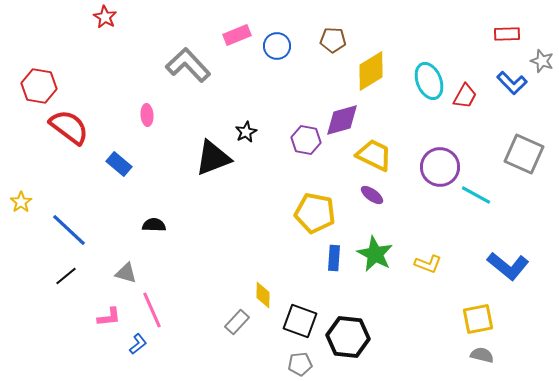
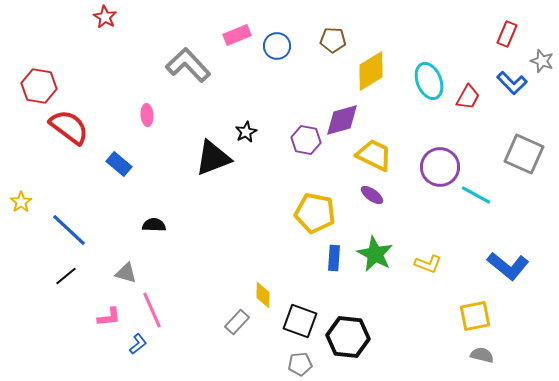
red rectangle at (507, 34): rotated 65 degrees counterclockwise
red trapezoid at (465, 96): moved 3 px right, 1 px down
yellow square at (478, 319): moved 3 px left, 3 px up
